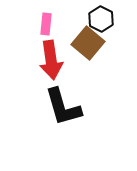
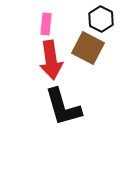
brown square: moved 5 px down; rotated 12 degrees counterclockwise
